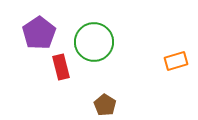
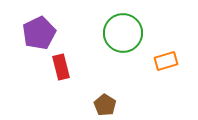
purple pentagon: rotated 8 degrees clockwise
green circle: moved 29 px right, 9 px up
orange rectangle: moved 10 px left
